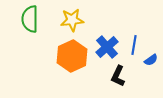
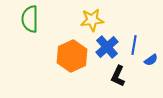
yellow star: moved 20 px right
